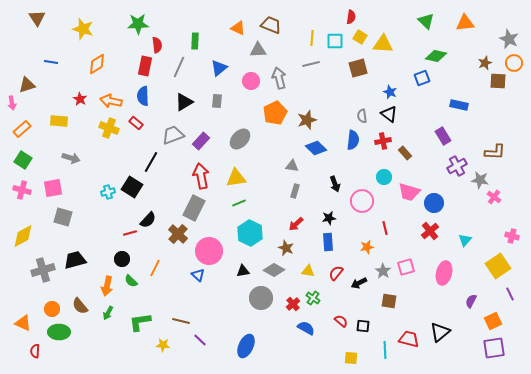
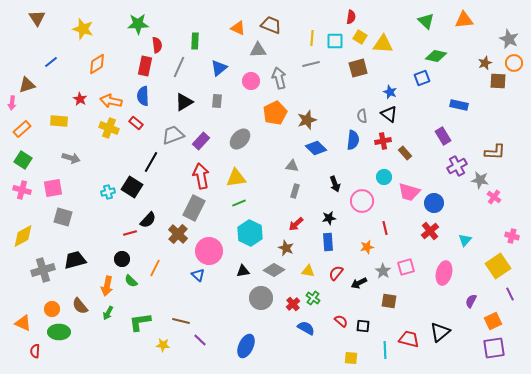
orange triangle at (465, 23): moved 1 px left, 3 px up
blue line at (51, 62): rotated 48 degrees counterclockwise
pink arrow at (12, 103): rotated 16 degrees clockwise
